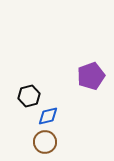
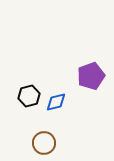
blue diamond: moved 8 px right, 14 px up
brown circle: moved 1 px left, 1 px down
